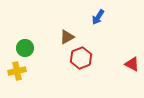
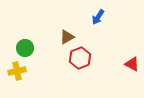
red hexagon: moved 1 px left
